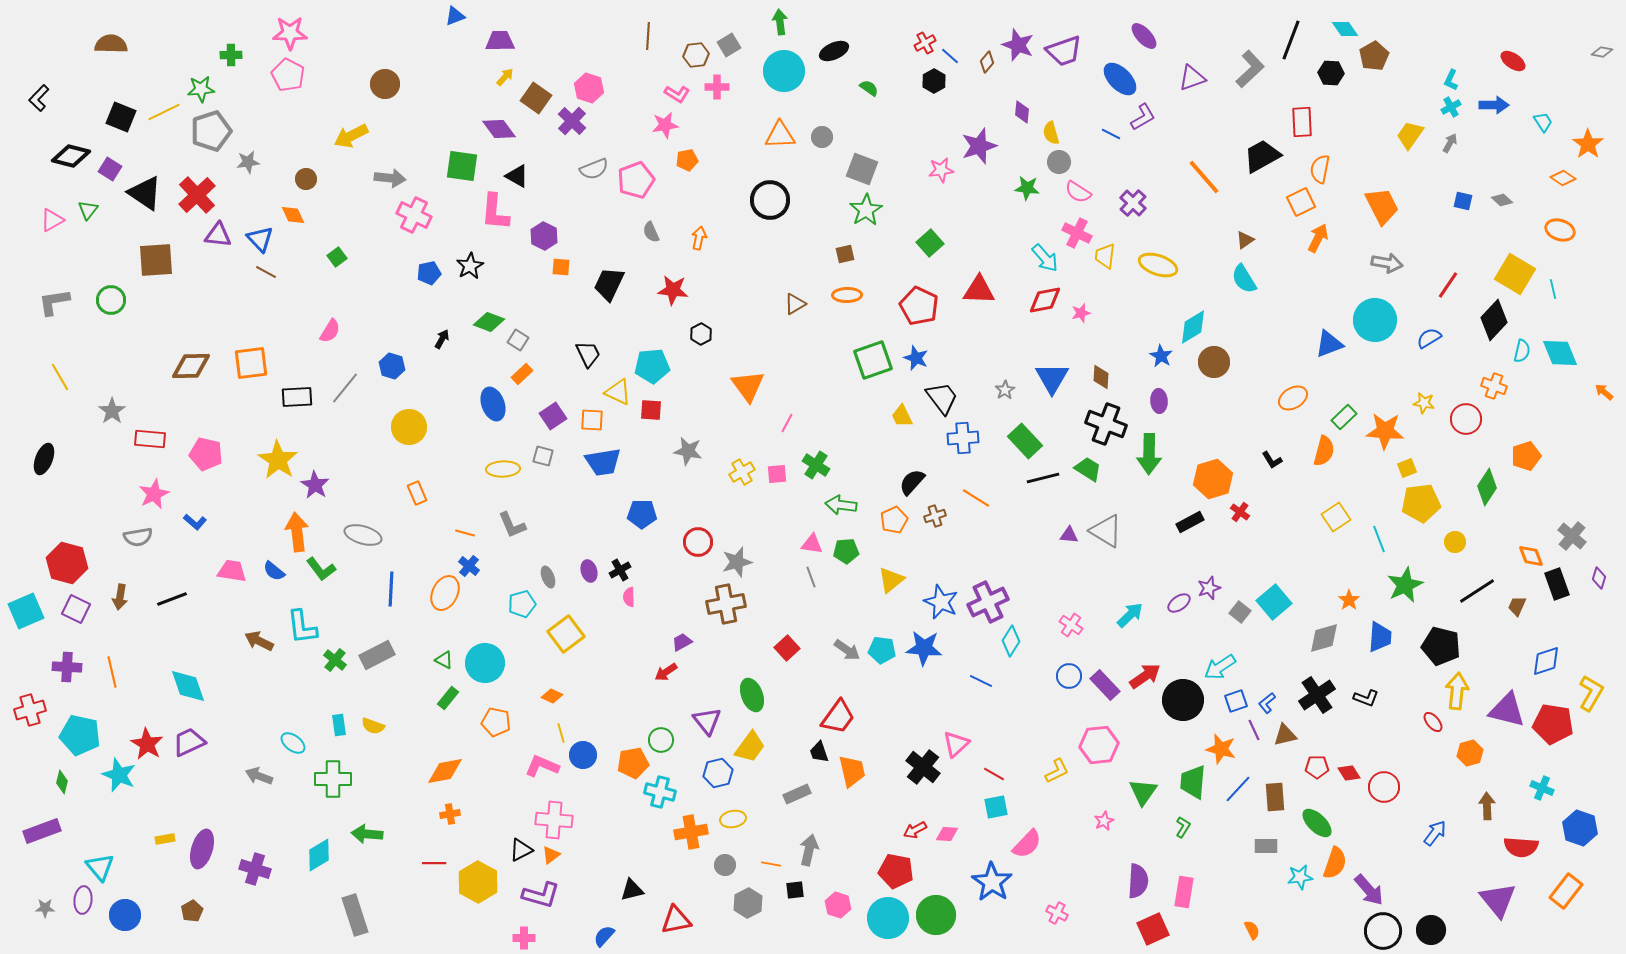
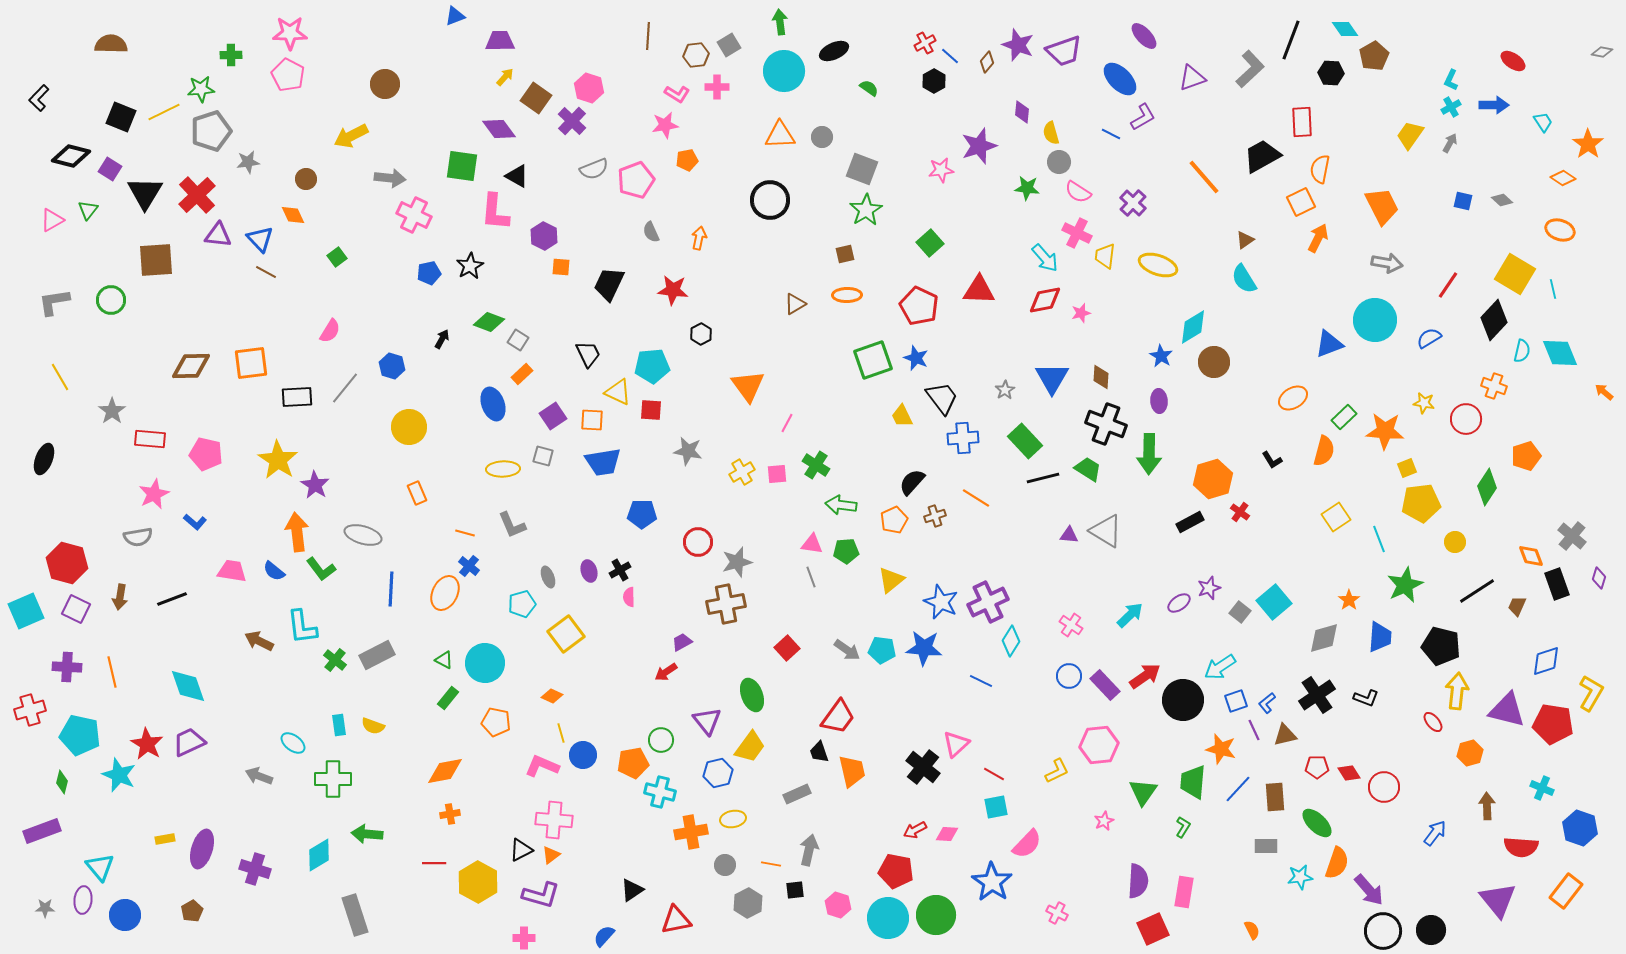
black triangle at (145, 193): rotated 27 degrees clockwise
orange semicircle at (1335, 863): moved 2 px right
black triangle at (632, 890): rotated 20 degrees counterclockwise
